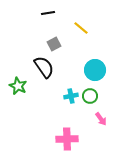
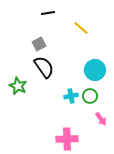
gray square: moved 15 px left
